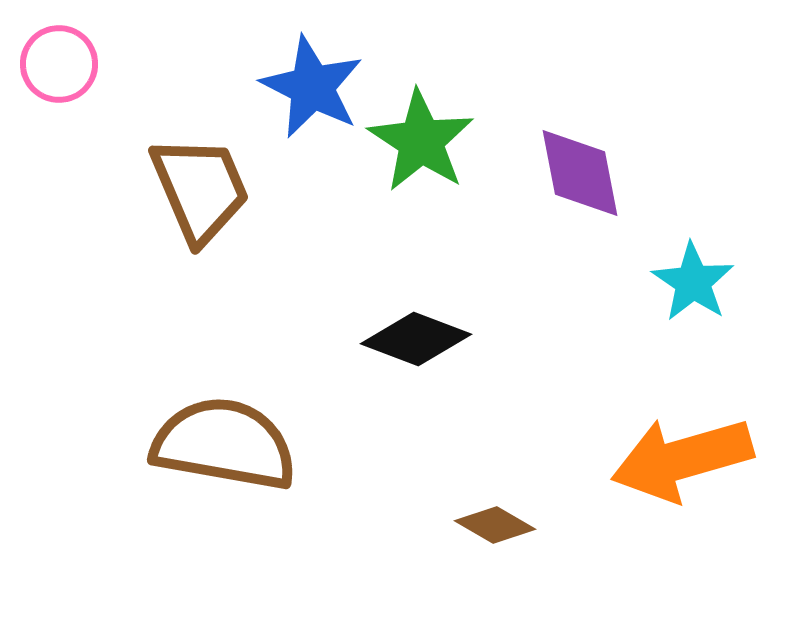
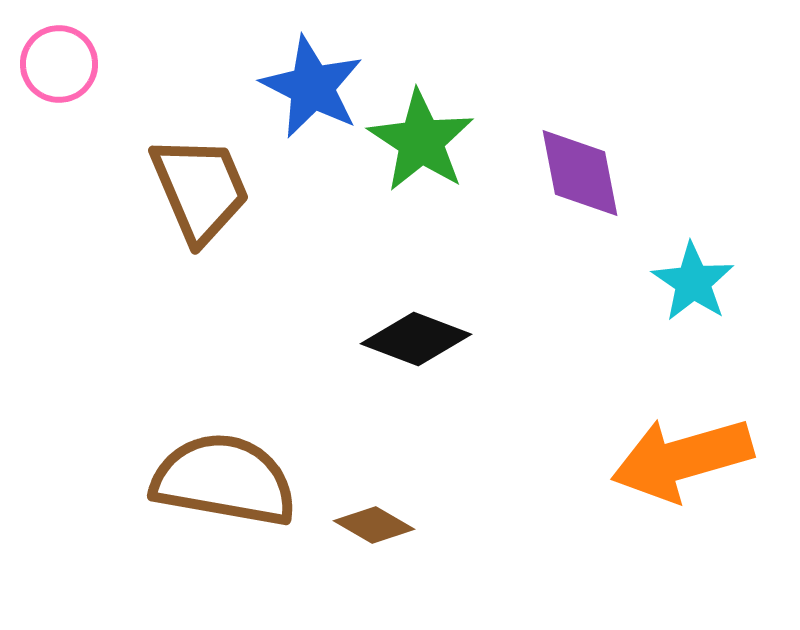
brown semicircle: moved 36 px down
brown diamond: moved 121 px left
